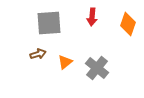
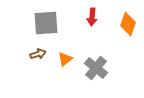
gray square: moved 3 px left
orange triangle: moved 3 px up
gray cross: moved 1 px left
